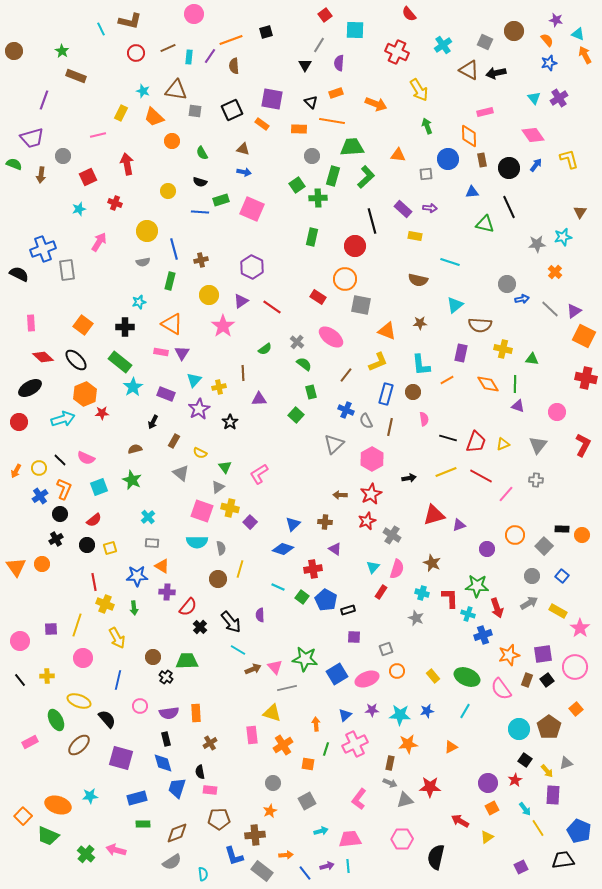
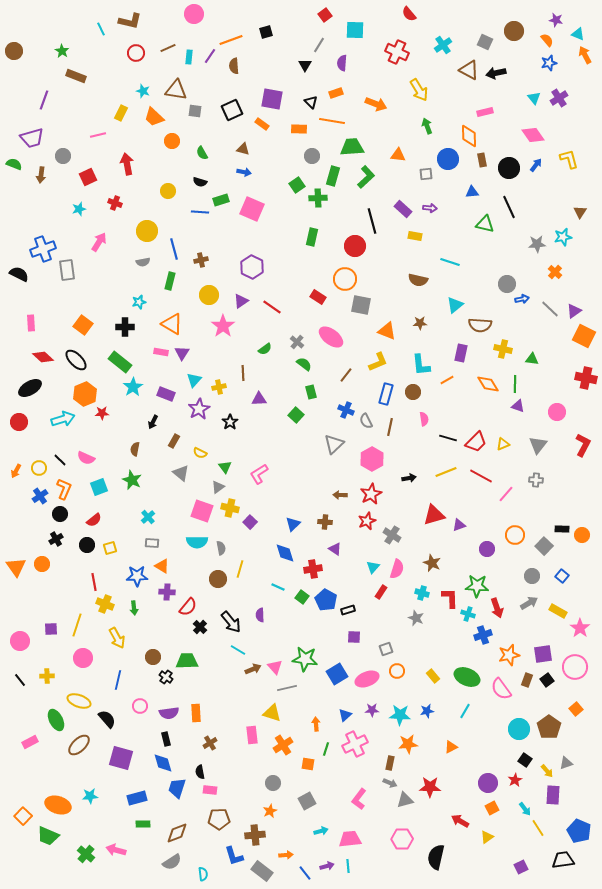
purple semicircle at (339, 63): moved 3 px right
red trapezoid at (476, 442): rotated 25 degrees clockwise
brown semicircle at (135, 449): rotated 64 degrees counterclockwise
blue diamond at (283, 549): moved 2 px right, 4 px down; rotated 55 degrees clockwise
